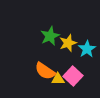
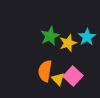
cyan star: moved 12 px up
orange semicircle: rotated 65 degrees clockwise
yellow triangle: rotated 48 degrees clockwise
